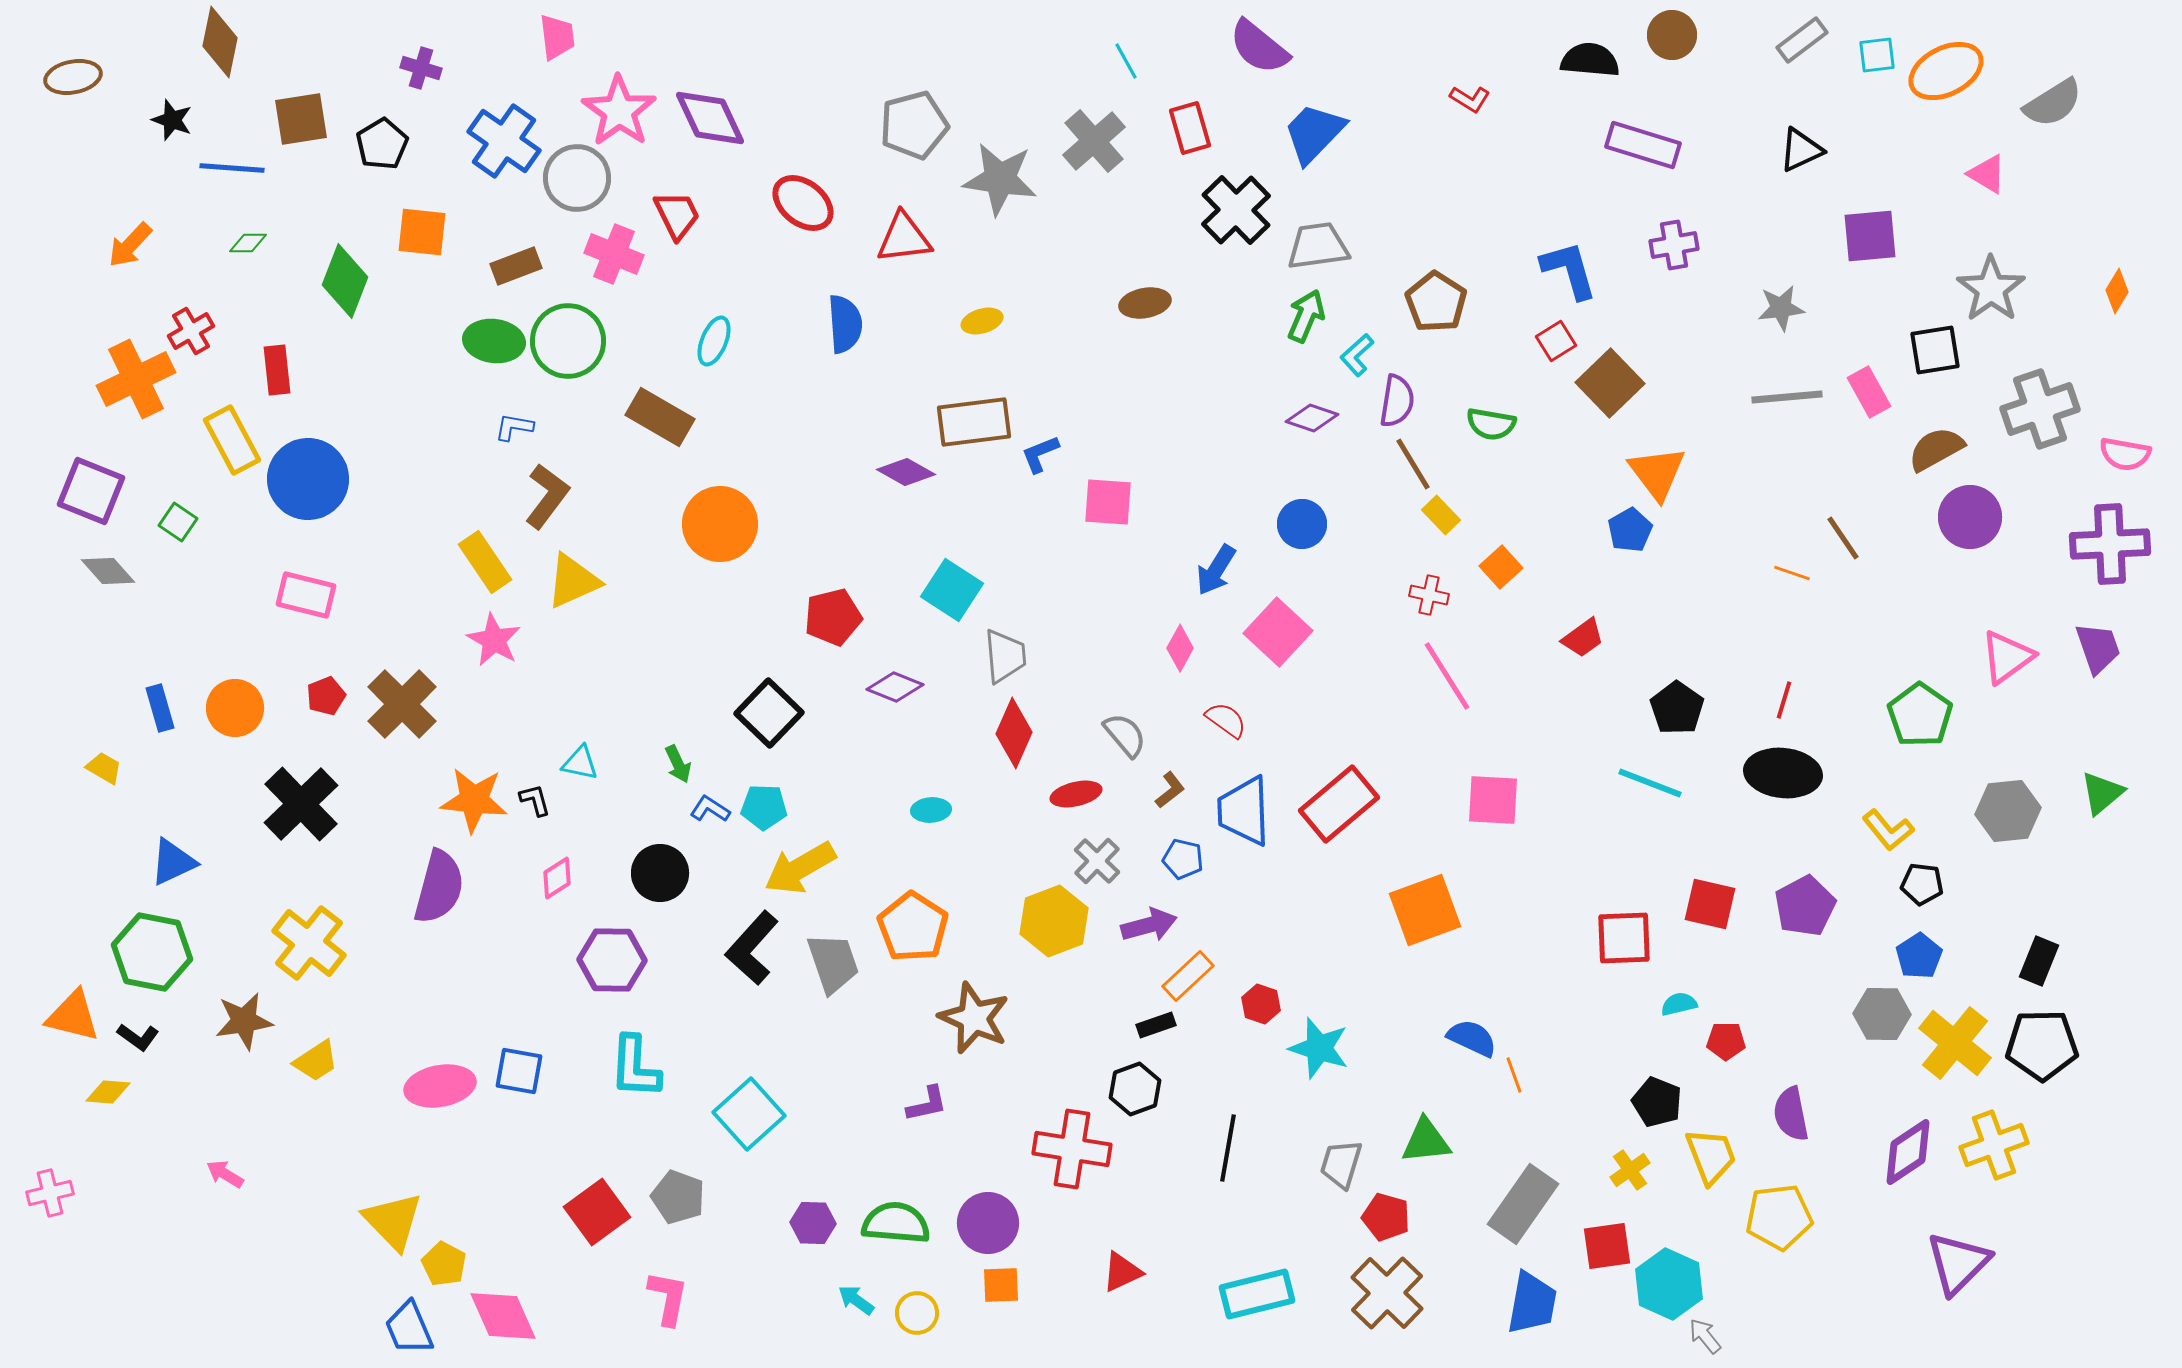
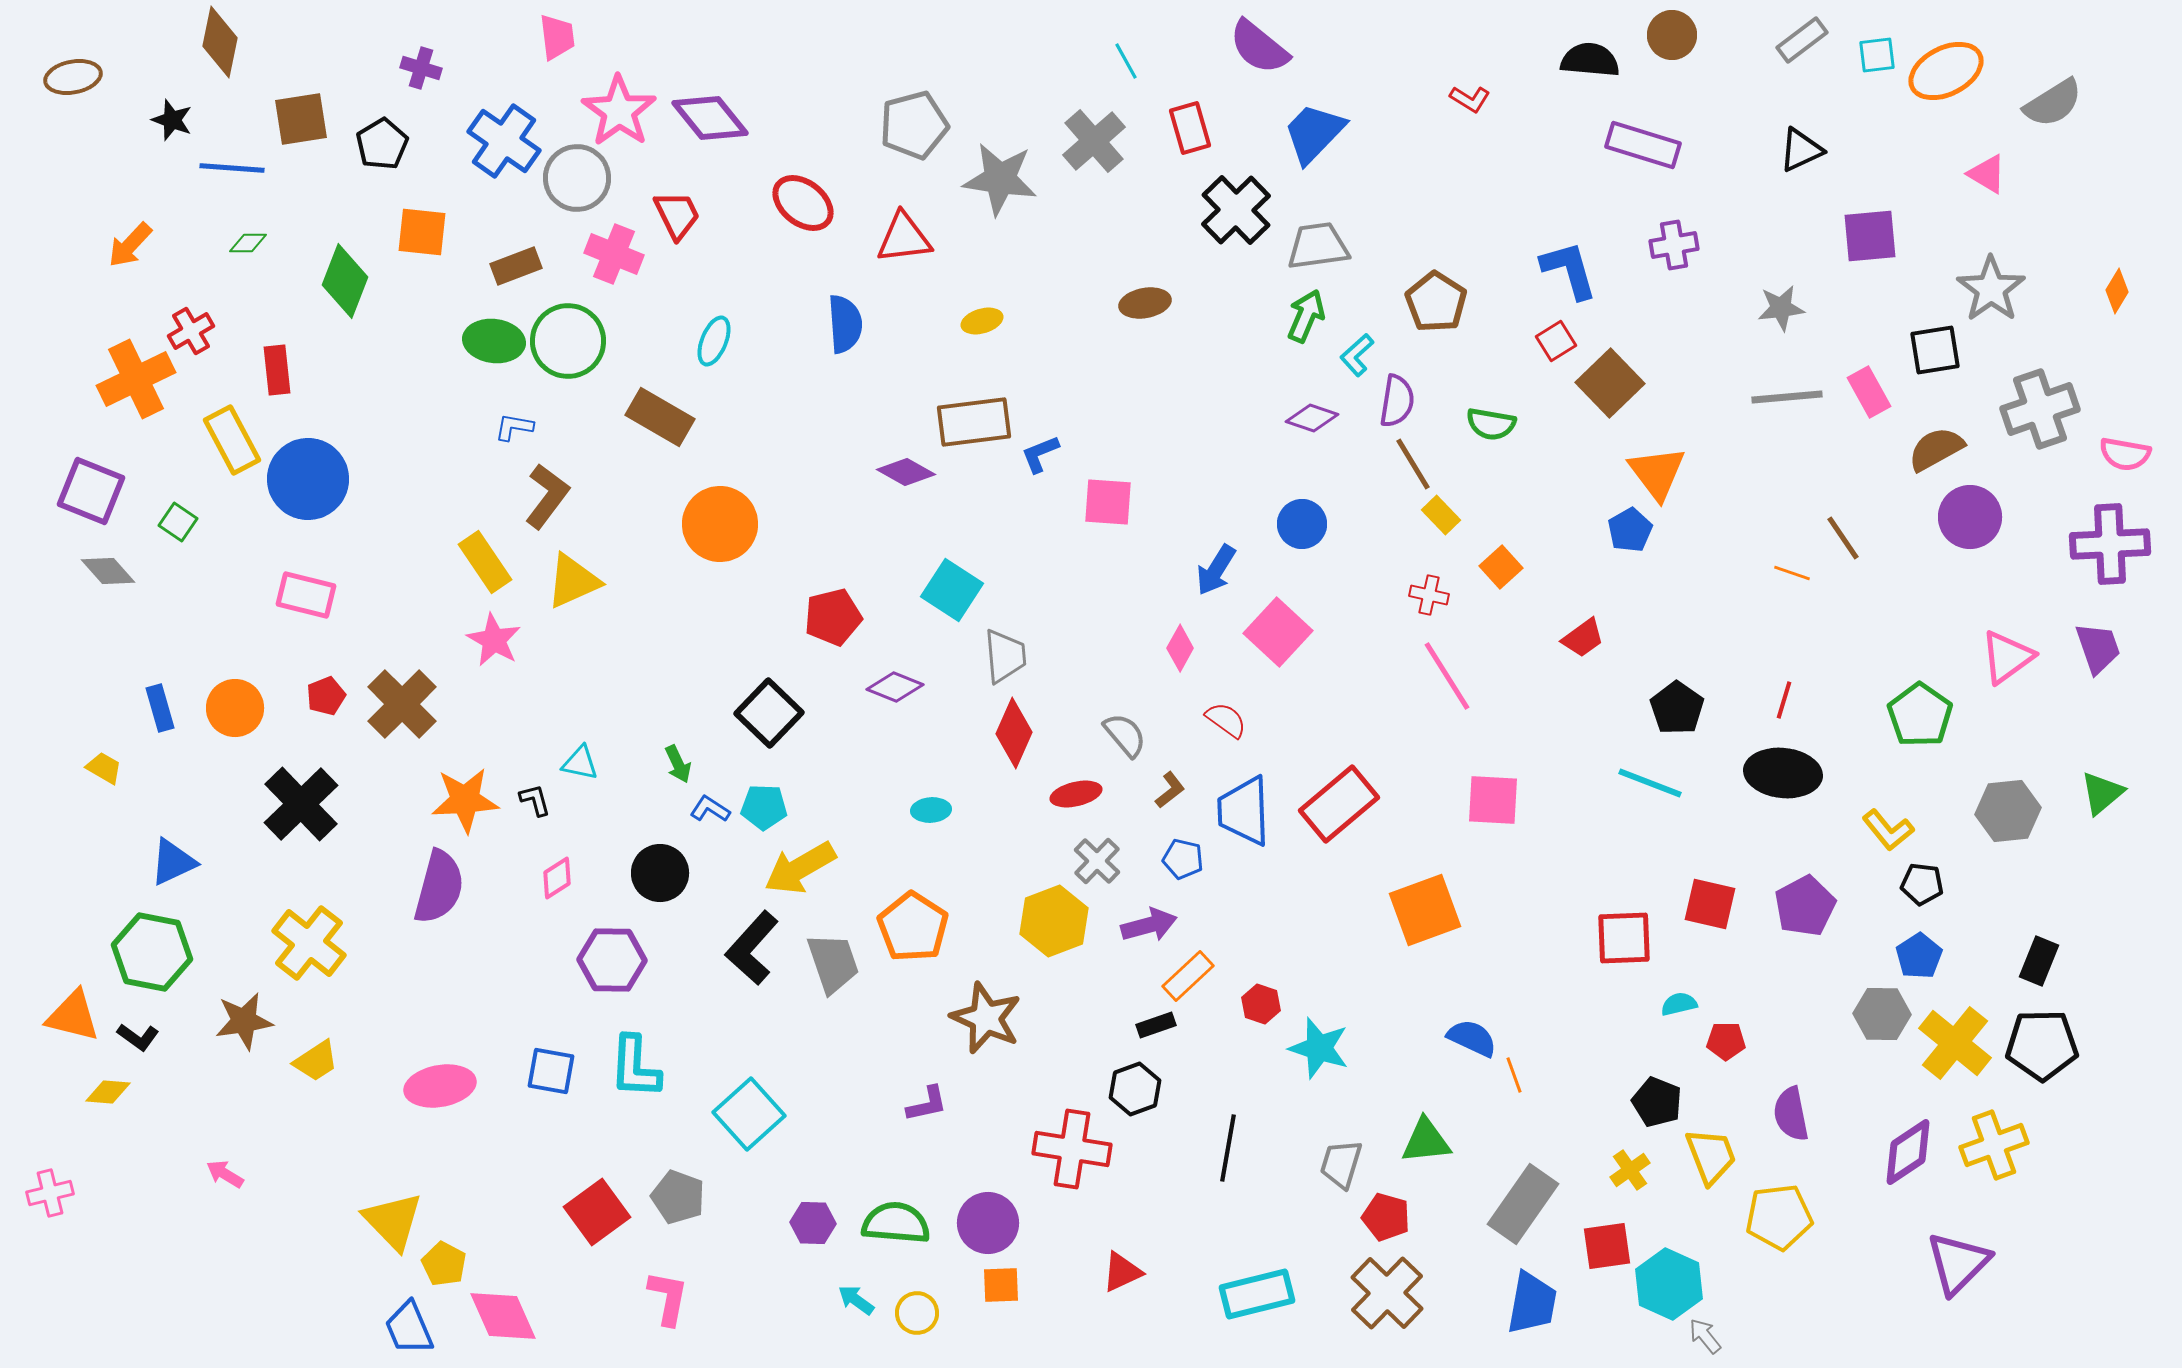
purple diamond at (710, 118): rotated 14 degrees counterclockwise
orange star at (474, 800): moved 9 px left; rotated 10 degrees counterclockwise
brown star at (974, 1018): moved 12 px right
blue square at (519, 1071): moved 32 px right
